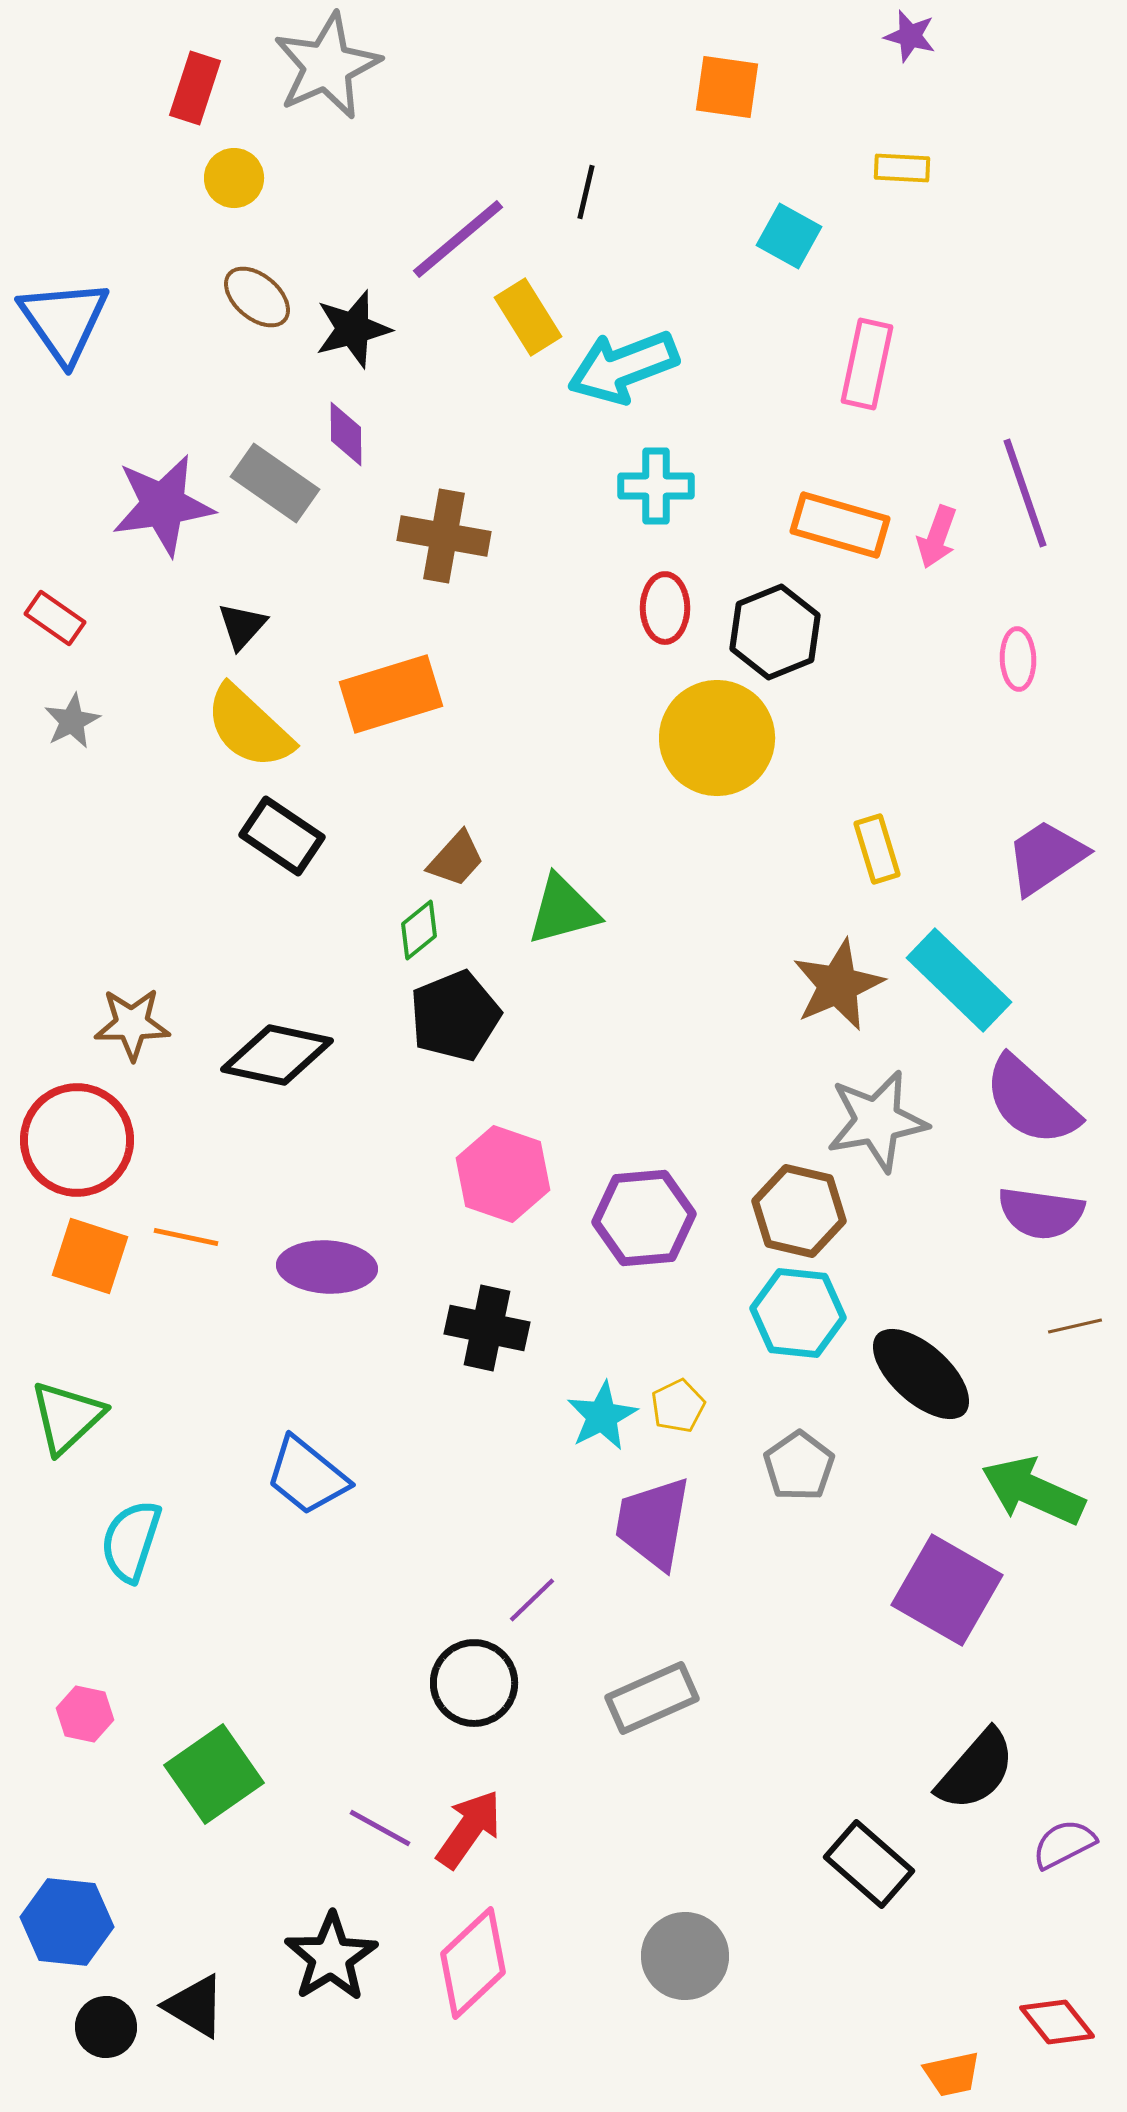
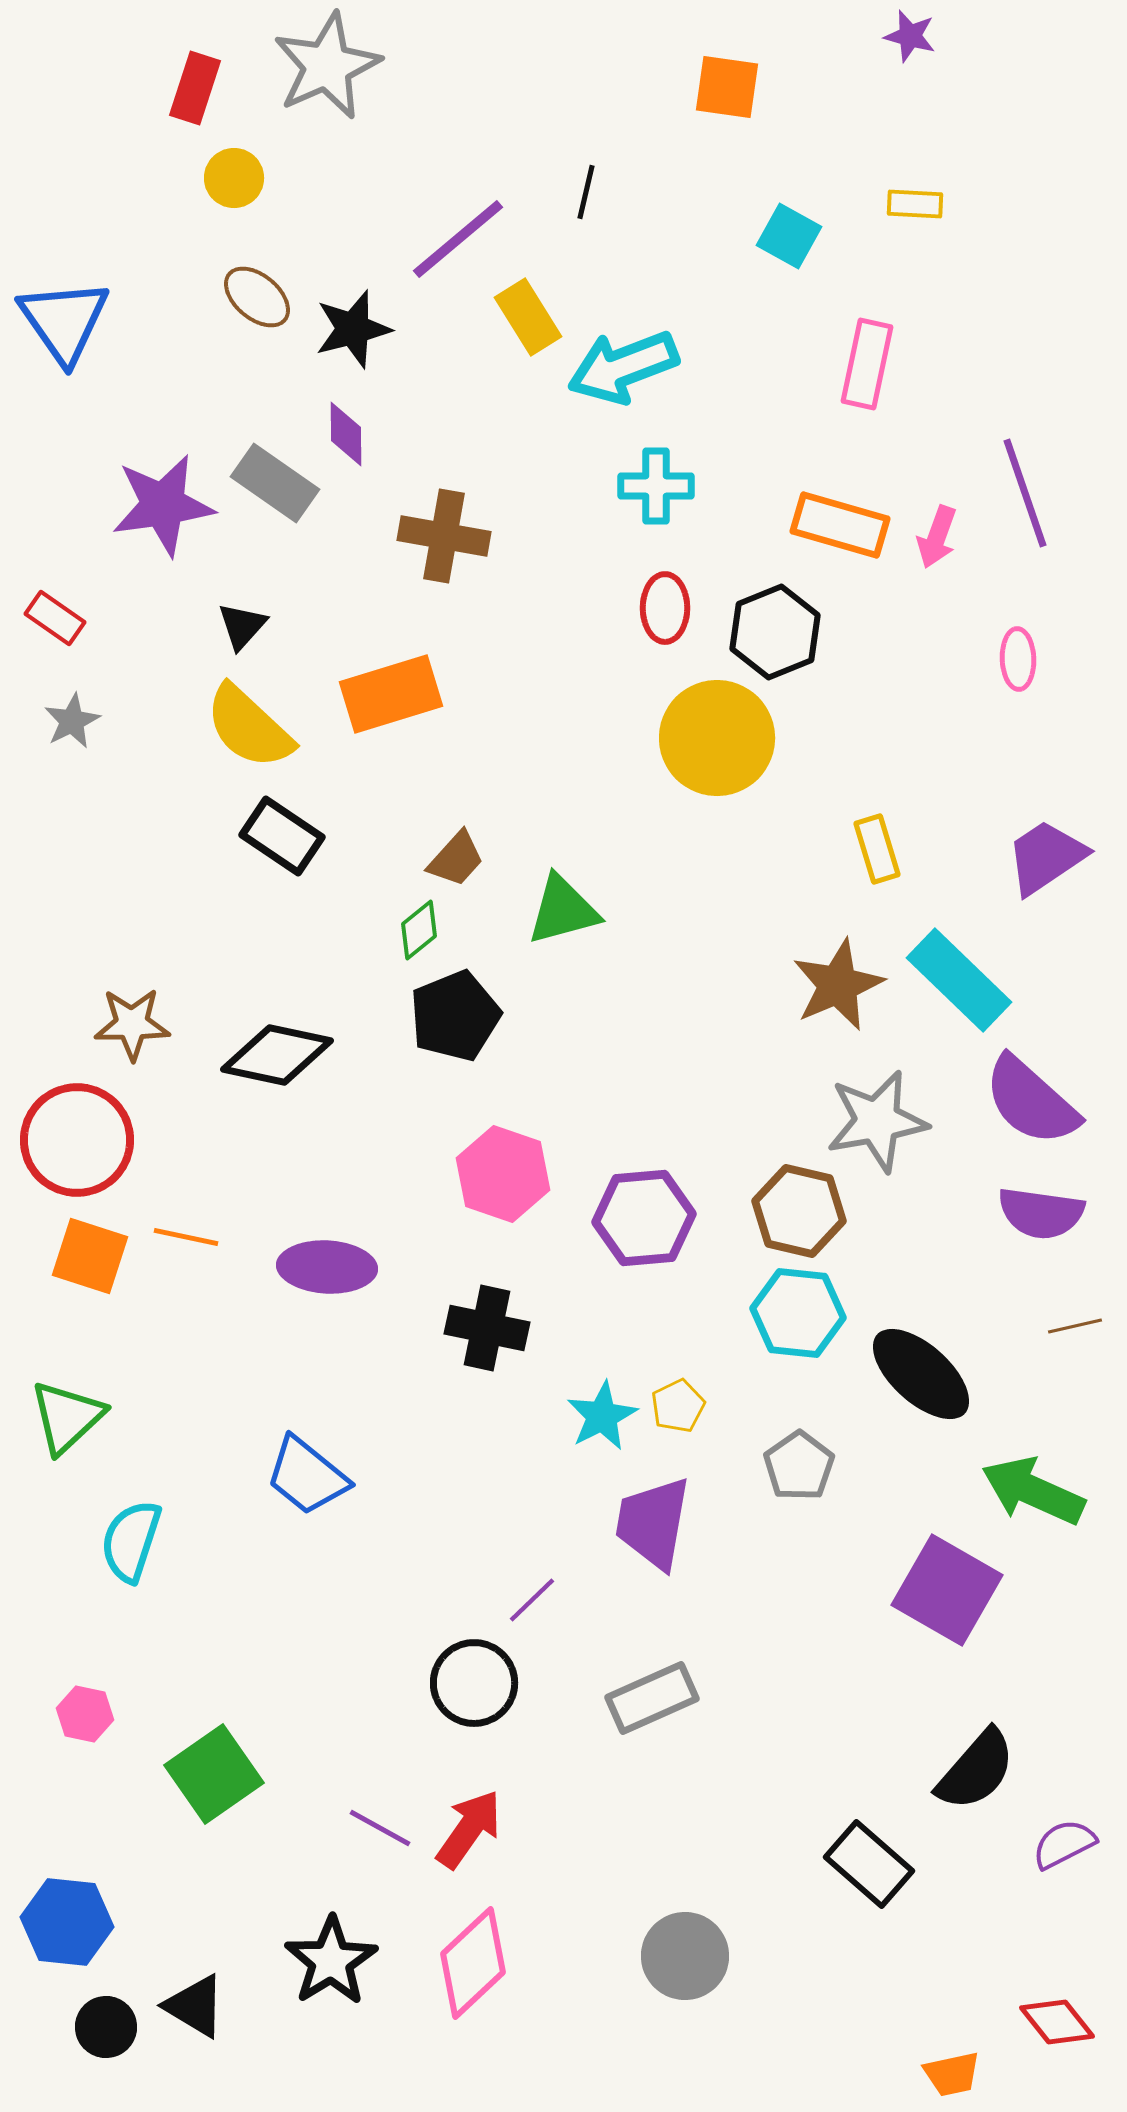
yellow rectangle at (902, 168): moved 13 px right, 36 px down
black star at (331, 1957): moved 4 px down
